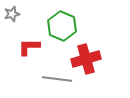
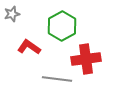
green hexagon: rotated 8 degrees clockwise
red L-shape: rotated 35 degrees clockwise
red cross: rotated 8 degrees clockwise
